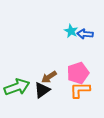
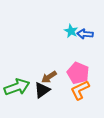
pink pentagon: rotated 30 degrees counterclockwise
orange L-shape: rotated 25 degrees counterclockwise
